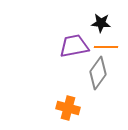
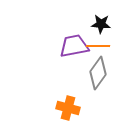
black star: moved 1 px down
orange line: moved 8 px left, 1 px up
